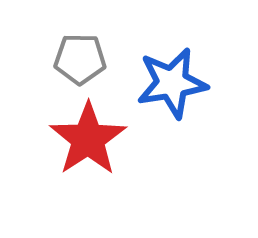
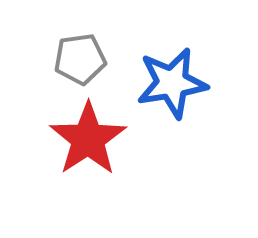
gray pentagon: rotated 9 degrees counterclockwise
